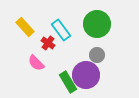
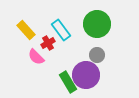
yellow rectangle: moved 1 px right, 3 px down
red cross: rotated 24 degrees clockwise
pink semicircle: moved 6 px up
